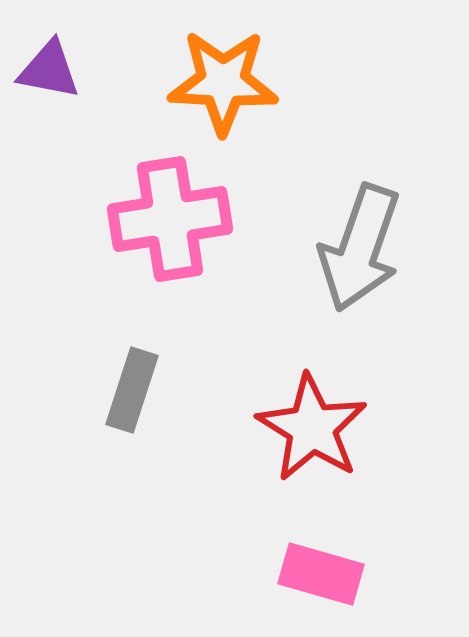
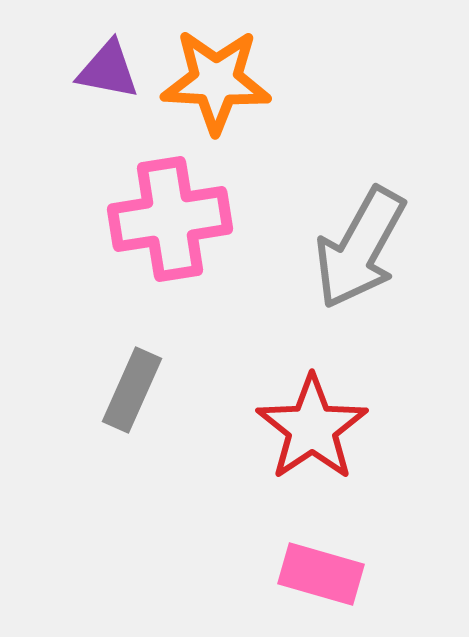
purple triangle: moved 59 px right
orange star: moved 7 px left, 1 px up
gray arrow: rotated 10 degrees clockwise
gray rectangle: rotated 6 degrees clockwise
red star: rotated 6 degrees clockwise
